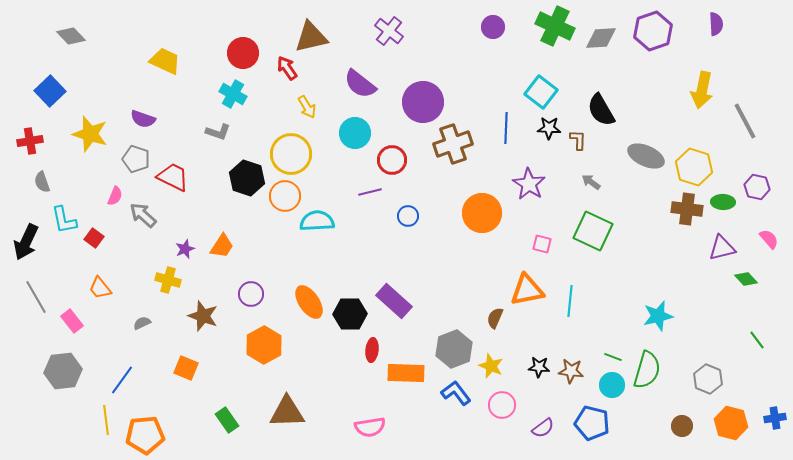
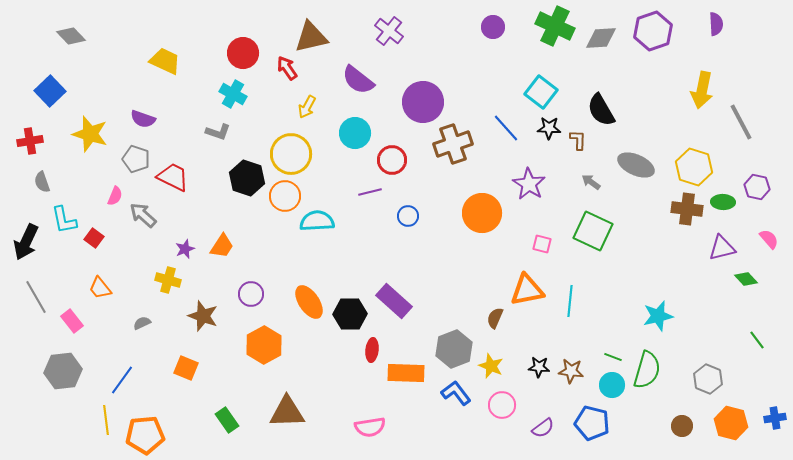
purple semicircle at (360, 84): moved 2 px left, 4 px up
yellow arrow at (307, 107): rotated 60 degrees clockwise
gray line at (745, 121): moved 4 px left, 1 px down
blue line at (506, 128): rotated 44 degrees counterclockwise
gray ellipse at (646, 156): moved 10 px left, 9 px down
